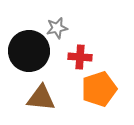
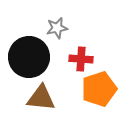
black circle: moved 6 px down
red cross: moved 1 px right, 2 px down
